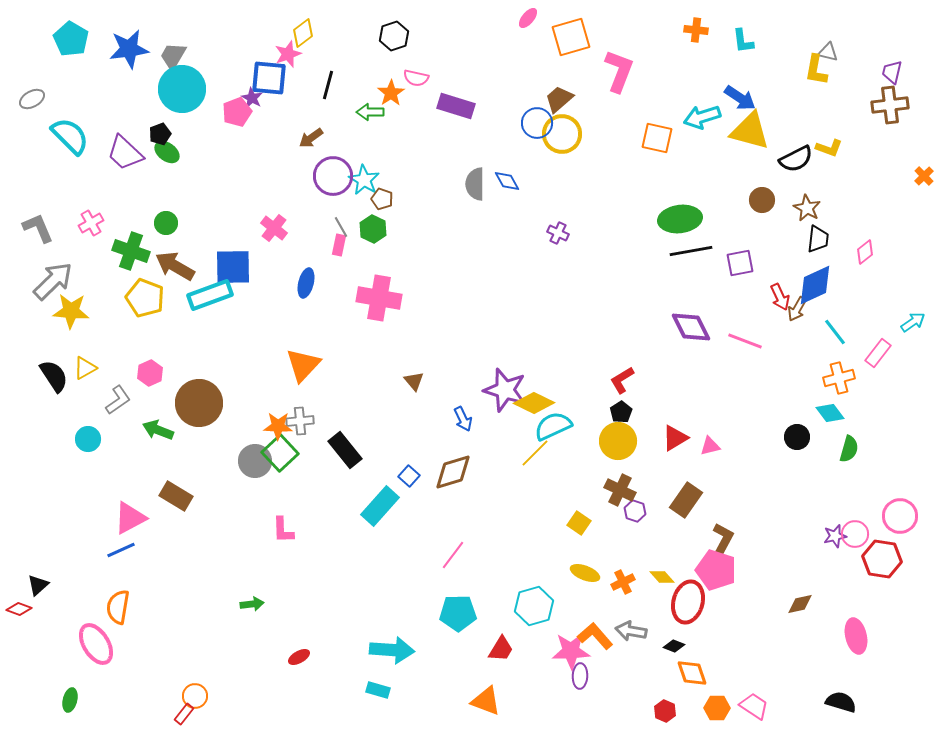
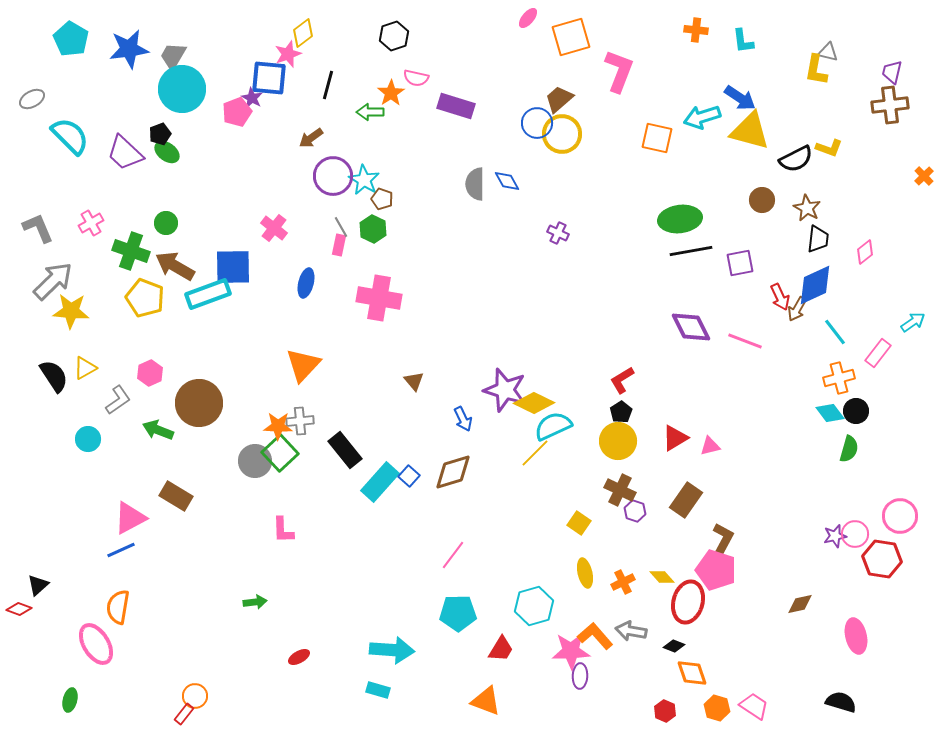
cyan rectangle at (210, 295): moved 2 px left, 1 px up
black circle at (797, 437): moved 59 px right, 26 px up
cyan rectangle at (380, 506): moved 24 px up
yellow ellipse at (585, 573): rotated 56 degrees clockwise
green arrow at (252, 604): moved 3 px right, 2 px up
orange hexagon at (717, 708): rotated 15 degrees clockwise
